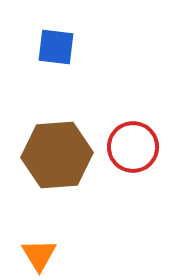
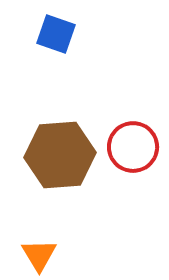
blue square: moved 13 px up; rotated 12 degrees clockwise
brown hexagon: moved 3 px right
